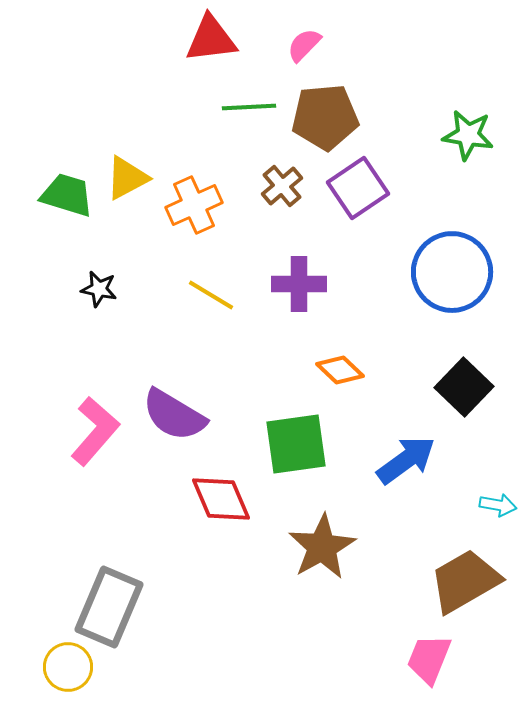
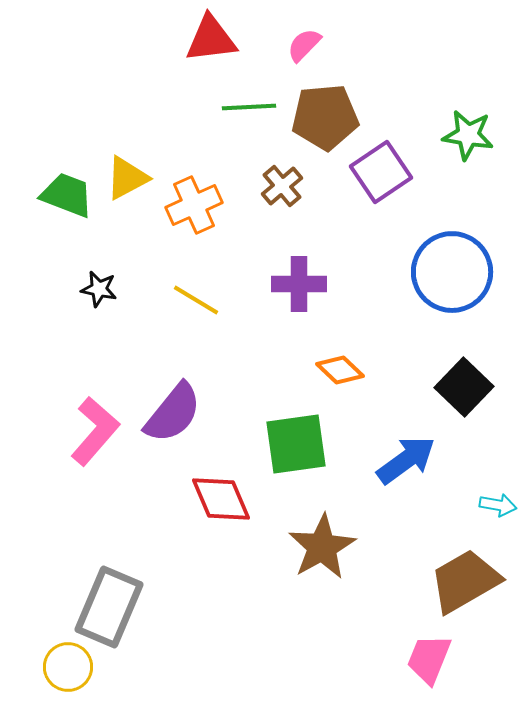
purple square: moved 23 px right, 16 px up
green trapezoid: rotated 4 degrees clockwise
yellow line: moved 15 px left, 5 px down
purple semicircle: moved 1 px left, 2 px up; rotated 82 degrees counterclockwise
